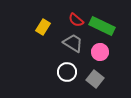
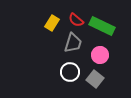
yellow rectangle: moved 9 px right, 4 px up
gray trapezoid: rotated 75 degrees clockwise
pink circle: moved 3 px down
white circle: moved 3 px right
